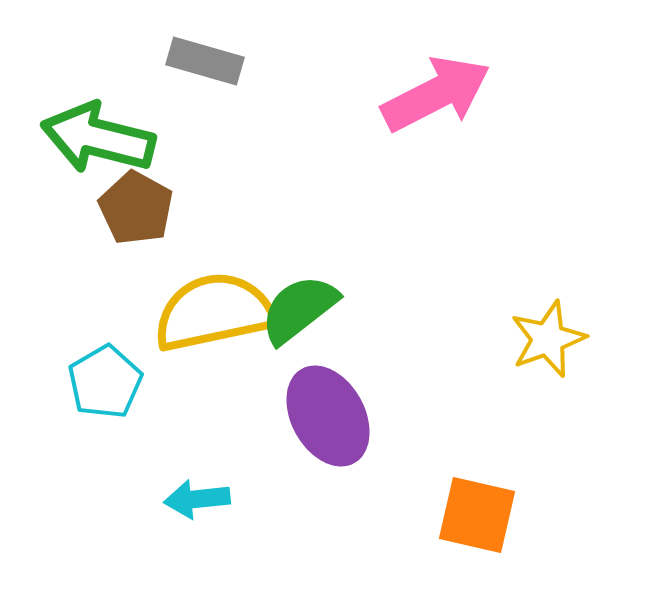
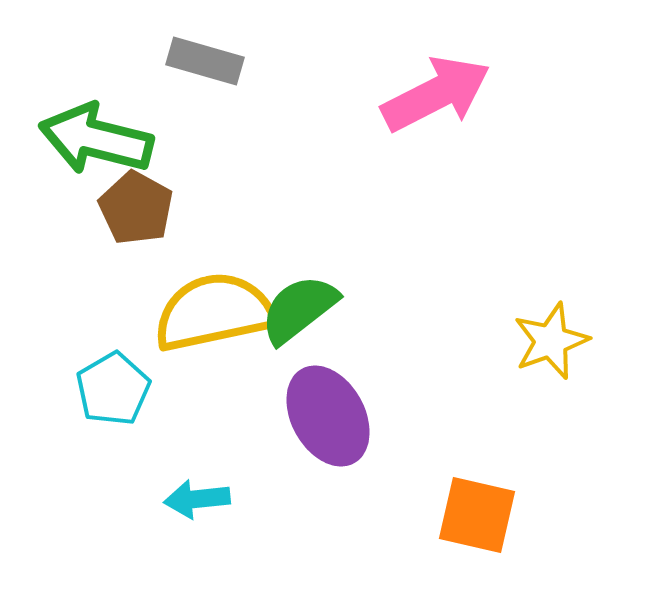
green arrow: moved 2 px left, 1 px down
yellow star: moved 3 px right, 2 px down
cyan pentagon: moved 8 px right, 7 px down
